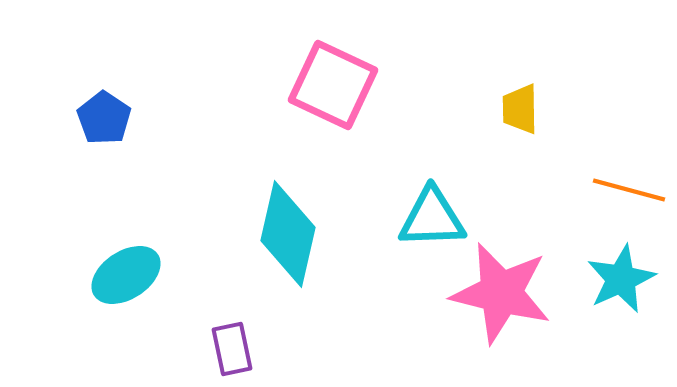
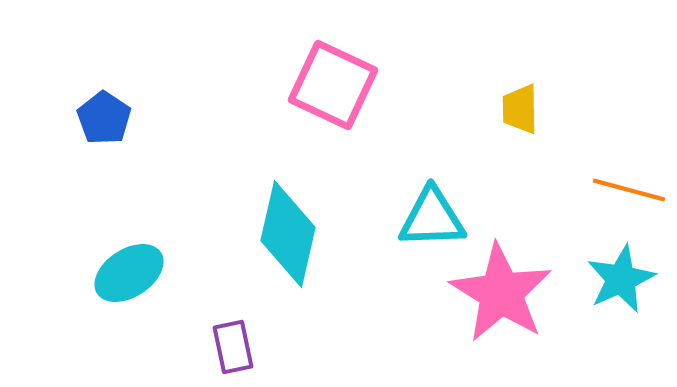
cyan ellipse: moved 3 px right, 2 px up
pink star: rotated 18 degrees clockwise
purple rectangle: moved 1 px right, 2 px up
